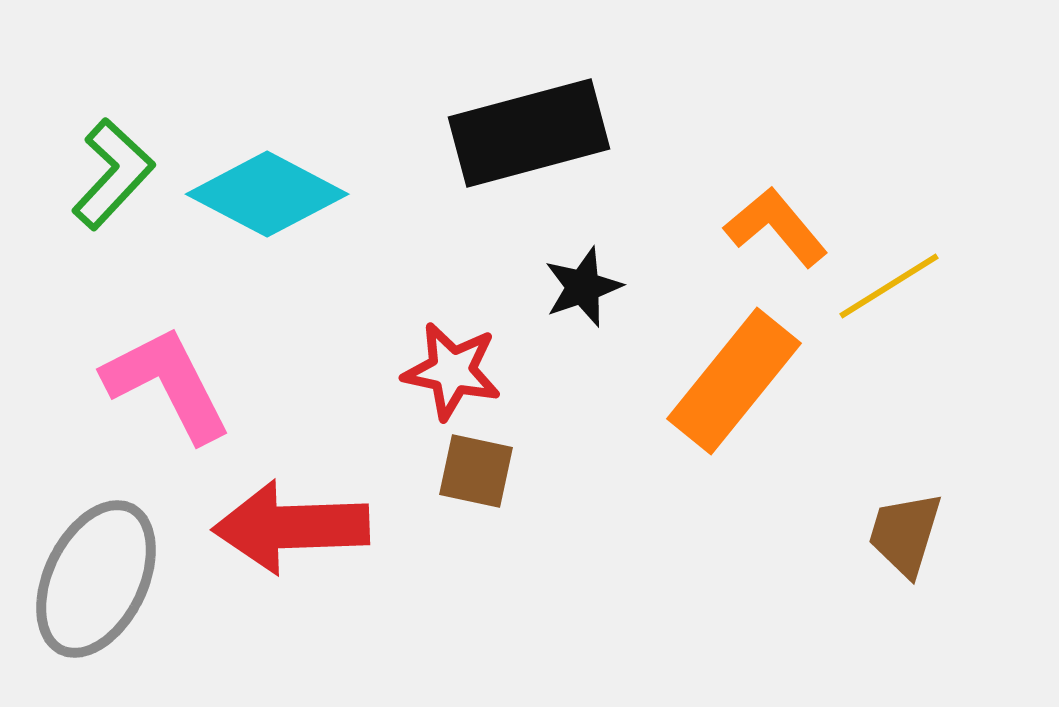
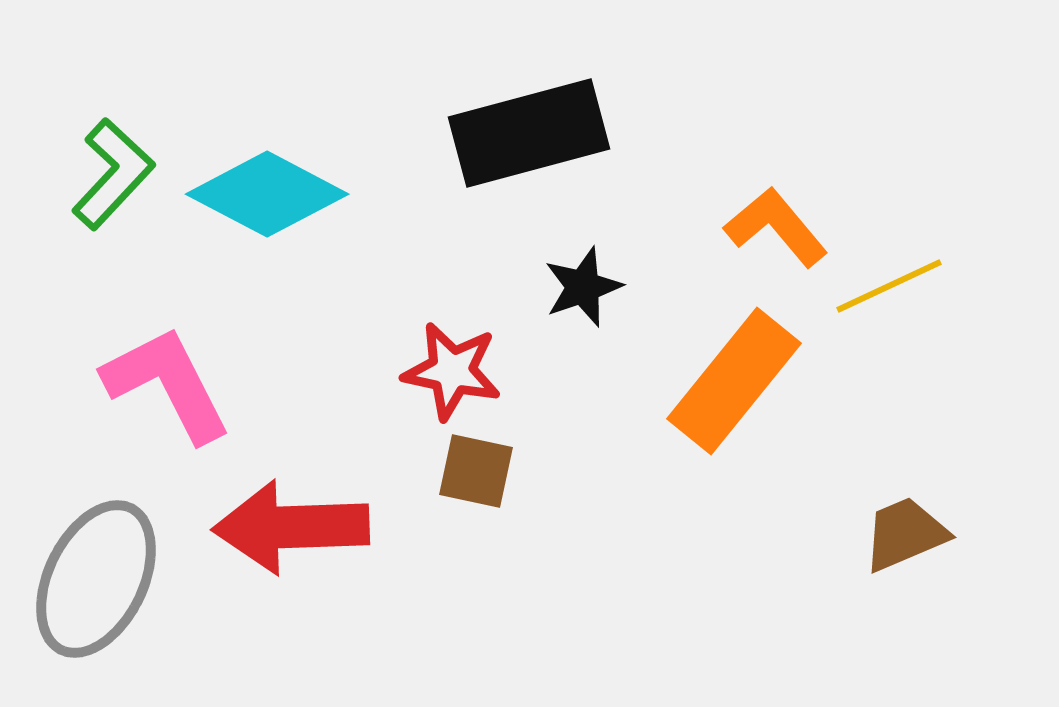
yellow line: rotated 7 degrees clockwise
brown trapezoid: rotated 50 degrees clockwise
